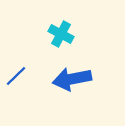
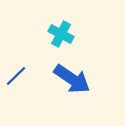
blue arrow: rotated 135 degrees counterclockwise
